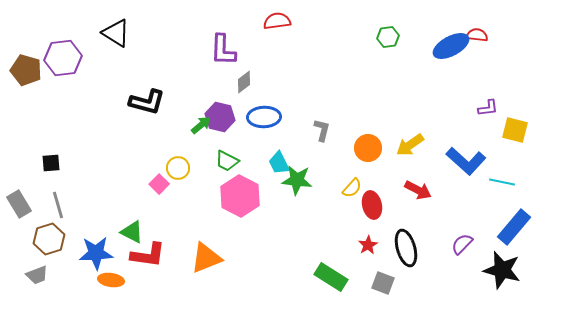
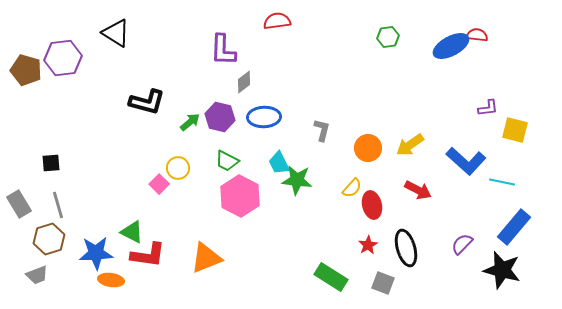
green arrow at (201, 125): moved 11 px left, 3 px up
